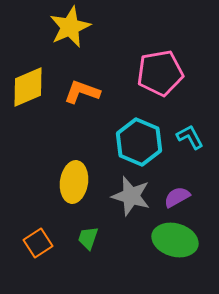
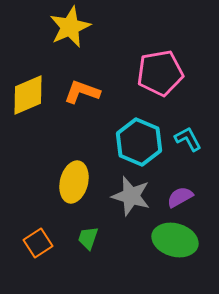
yellow diamond: moved 8 px down
cyan L-shape: moved 2 px left, 2 px down
yellow ellipse: rotated 6 degrees clockwise
purple semicircle: moved 3 px right
